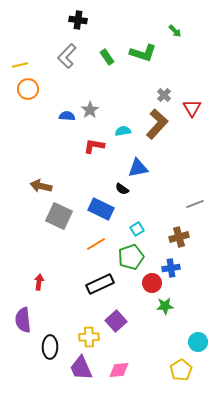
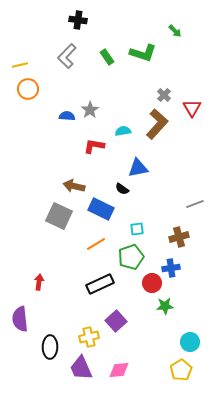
brown arrow: moved 33 px right
cyan square: rotated 24 degrees clockwise
purple semicircle: moved 3 px left, 1 px up
yellow cross: rotated 12 degrees counterclockwise
cyan circle: moved 8 px left
